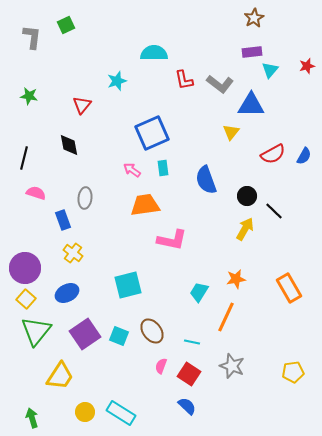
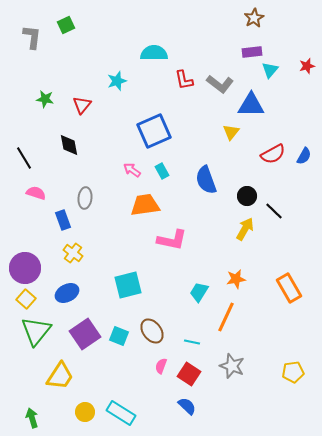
green star at (29, 96): moved 16 px right, 3 px down
blue square at (152, 133): moved 2 px right, 2 px up
black line at (24, 158): rotated 45 degrees counterclockwise
cyan rectangle at (163, 168): moved 1 px left, 3 px down; rotated 21 degrees counterclockwise
